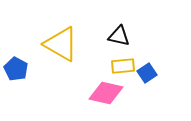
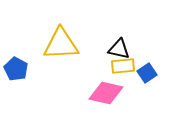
black triangle: moved 13 px down
yellow triangle: rotated 33 degrees counterclockwise
